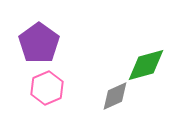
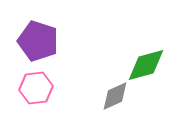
purple pentagon: moved 1 px left, 2 px up; rotated 18 degrees counterclockwise
pink hexagon: moved 11 px left; rotated 16 degrees clockwise
